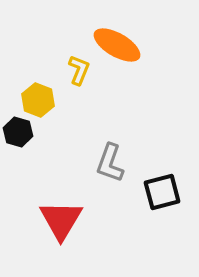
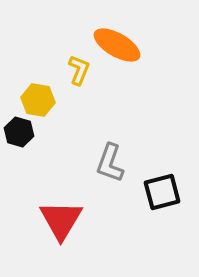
yellow hexagon: rotated 12 degrees counterclockwise
black hexagon: moved 1 px right
